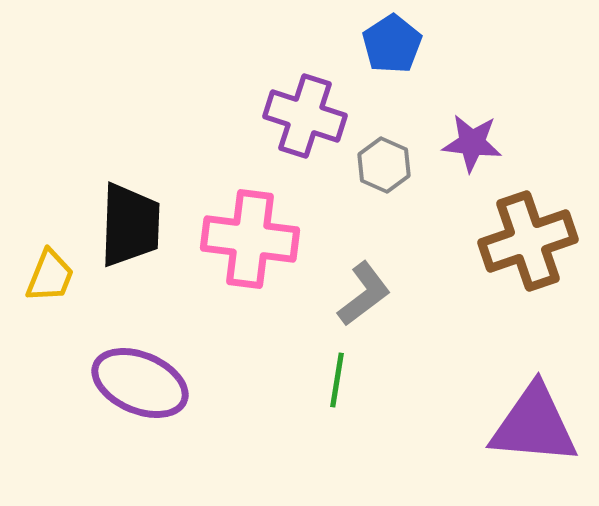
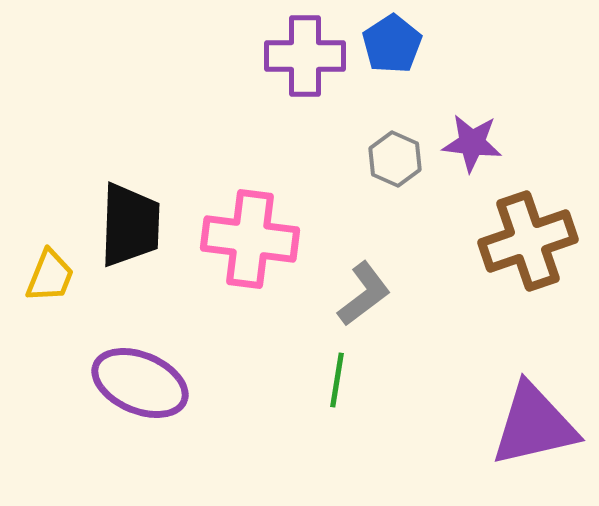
purple cross: moved 60 px up; rotated 18 degrees counterclockwise
gray hexagon: moved 11 px right, 6 px up
purple triangle: rotated 18 degrees counterclockwise
